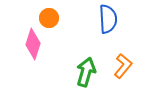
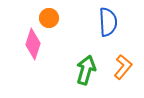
blue semicircle: moved 3 px down
orange L-shape: moved 1 px down
green arrow: moved 2 px up
